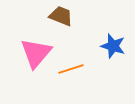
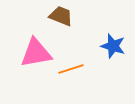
pink triangle: rotated 40 degrees clockwise
